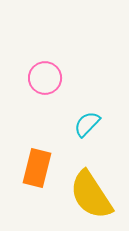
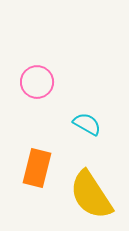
pink circle: moved 8 px left, 4 px down
cyan semicircle: rotated 76 degrees clockwise
